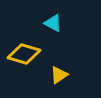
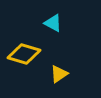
yellow triangle: moved 1 px up
